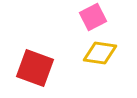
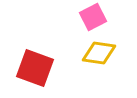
yellow diamond: moved 1 px left
